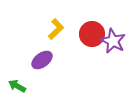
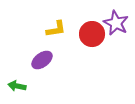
yellow L-shape: rotated 35 degrees clockwise
purple star: moved 3 px right, 18 px up
green arrow: rotated 18 degrees counterclockwise
